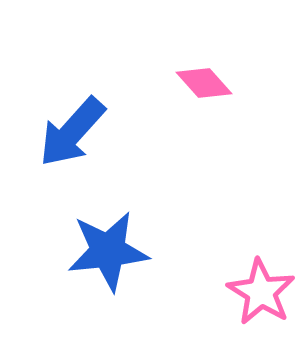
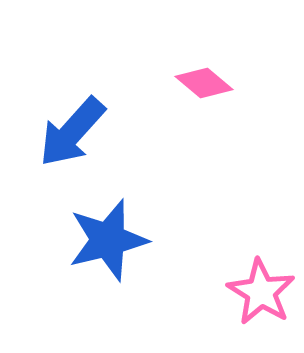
pink diamond: rotated 8 degrees counterclockwise
blue star: moved 11 px up; rotated 8 degrees counterclockwise
